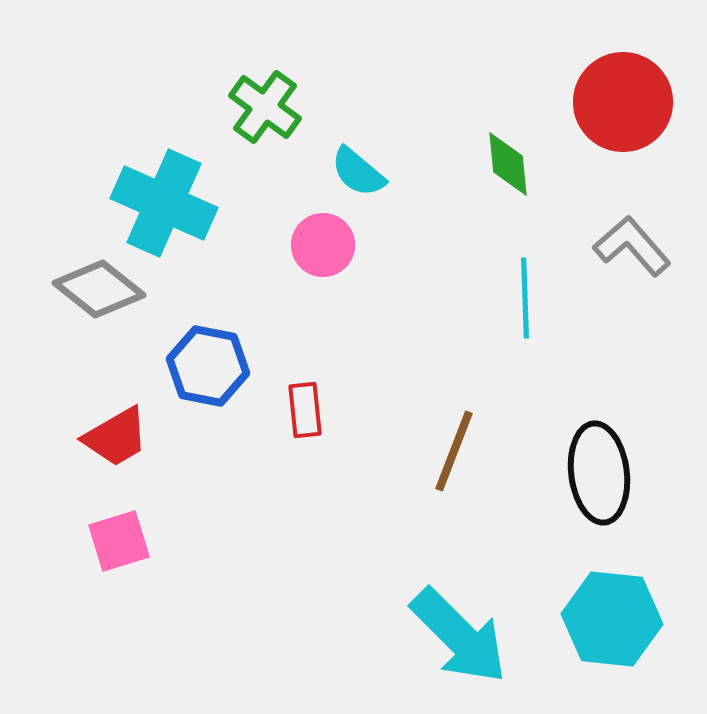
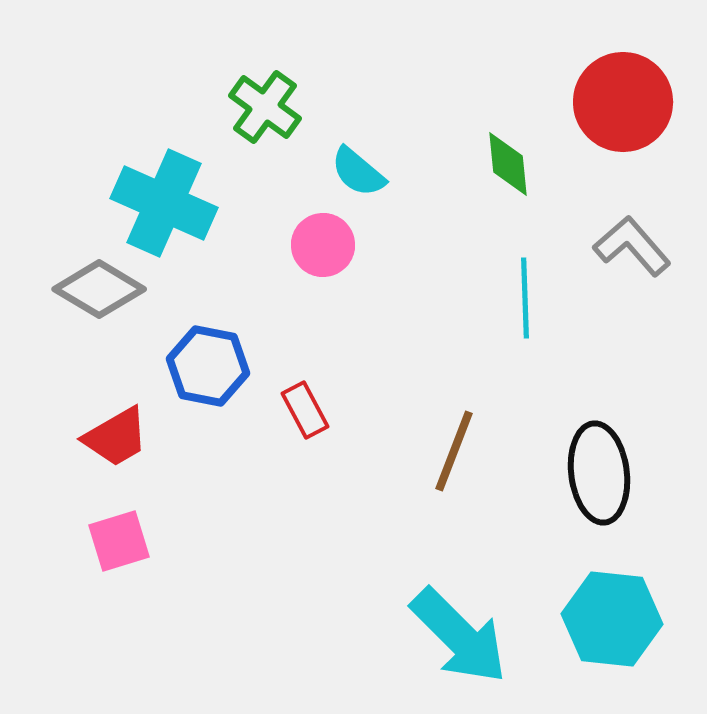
gray diamond: rotated 8 degrees counterclockwise
red rectangle: rotated 22 degrees counterclockwise
